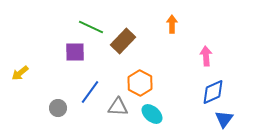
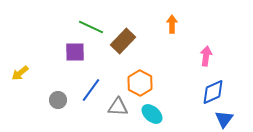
pink arrow: rotated 12 degrees clockwise
blue line: moved 1 px right, 2 px up
gray circle: moved 8 px up
